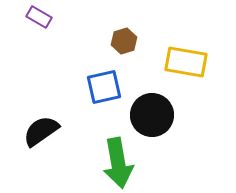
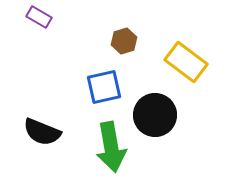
yellow rectangle: rotated 27 degrees clockwise
black circle: moved 3 px right
black semicircle: moved 1 px right, 1 px down; rotated 123 degrees counterclockwise
green arrow: moved 7 px left, 16 px up
